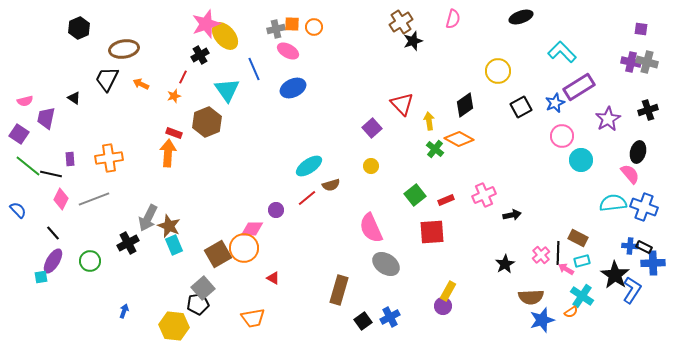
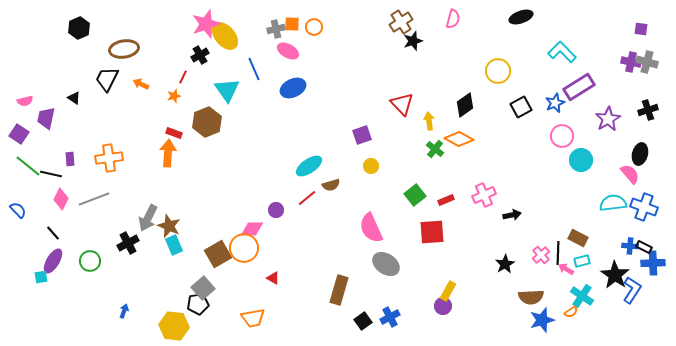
purple square at (372, 128): moved 10 px left, 7 px down; rotated 24 degrees clockwise
black ellipse at (638, 152): moved 2 px right, 2 px down
